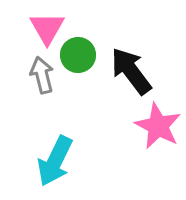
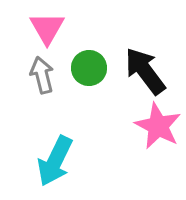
green circle: moved 11 px right, 13 px down
black arrow: moved 14 px right
